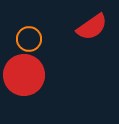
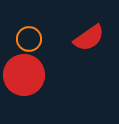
red semicircle: moved 3 px left, 11 px down
